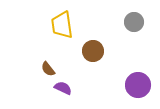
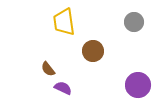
yellow trapezoid: moved 2 px right, 3 px up
